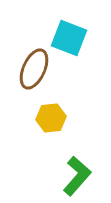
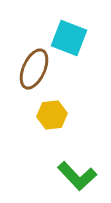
yellow hexagon: moved 1 px right, 3 px up
green L-shape: rotated 96 degrees clockwise
